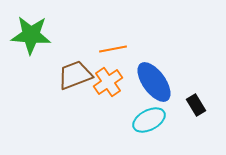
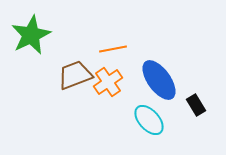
green star: rotated 30 degrees counterclockwise
blue ellipse: moved 5 px right, 2 px up
cyan ellipse: rotated 76 degrees clockwise
